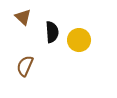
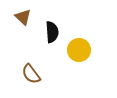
yellow circle: moved 10 px down
brown semicircle: moved 6 px right, 8 px down; rotated 60 degrees counterclockwise
